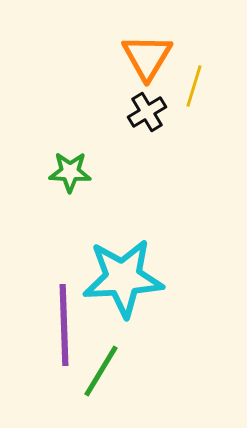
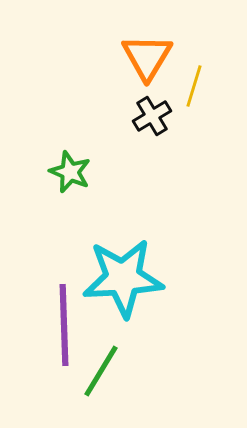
black cross: moved 5 px right, 4 px down
green star: rotated 21 degrees clockwise
